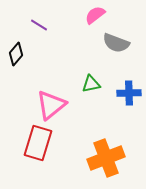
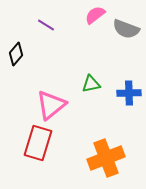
purple line: moved 7 px right
gray semicircle: moved 10 px right, 14 px up
